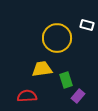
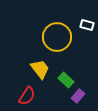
yellow circle: moved 1 px up
yellow trapezoid: moved 2 px left; rotated 60 degrees clockwise
green rectangle: rotated 28 degrees counterclockwise
red semicircle: rotated 126 degrees clockwise
